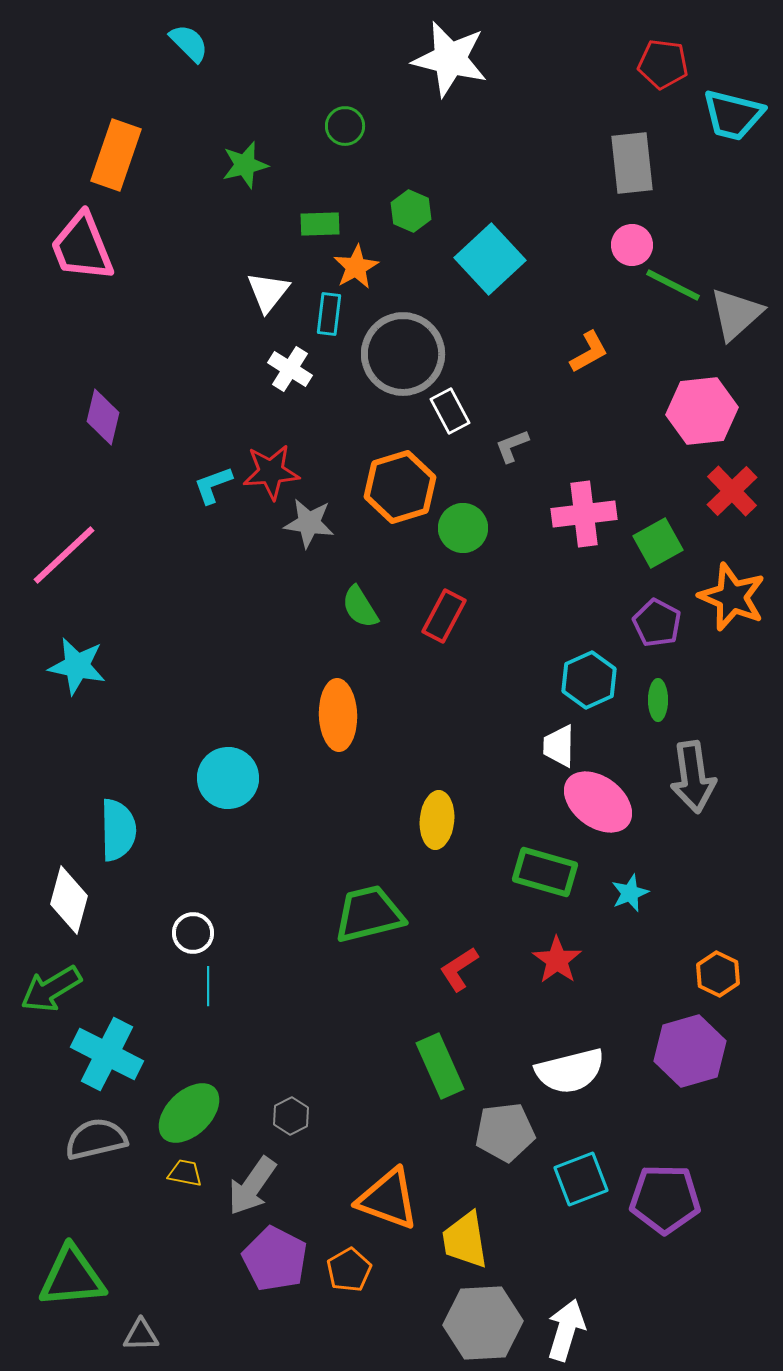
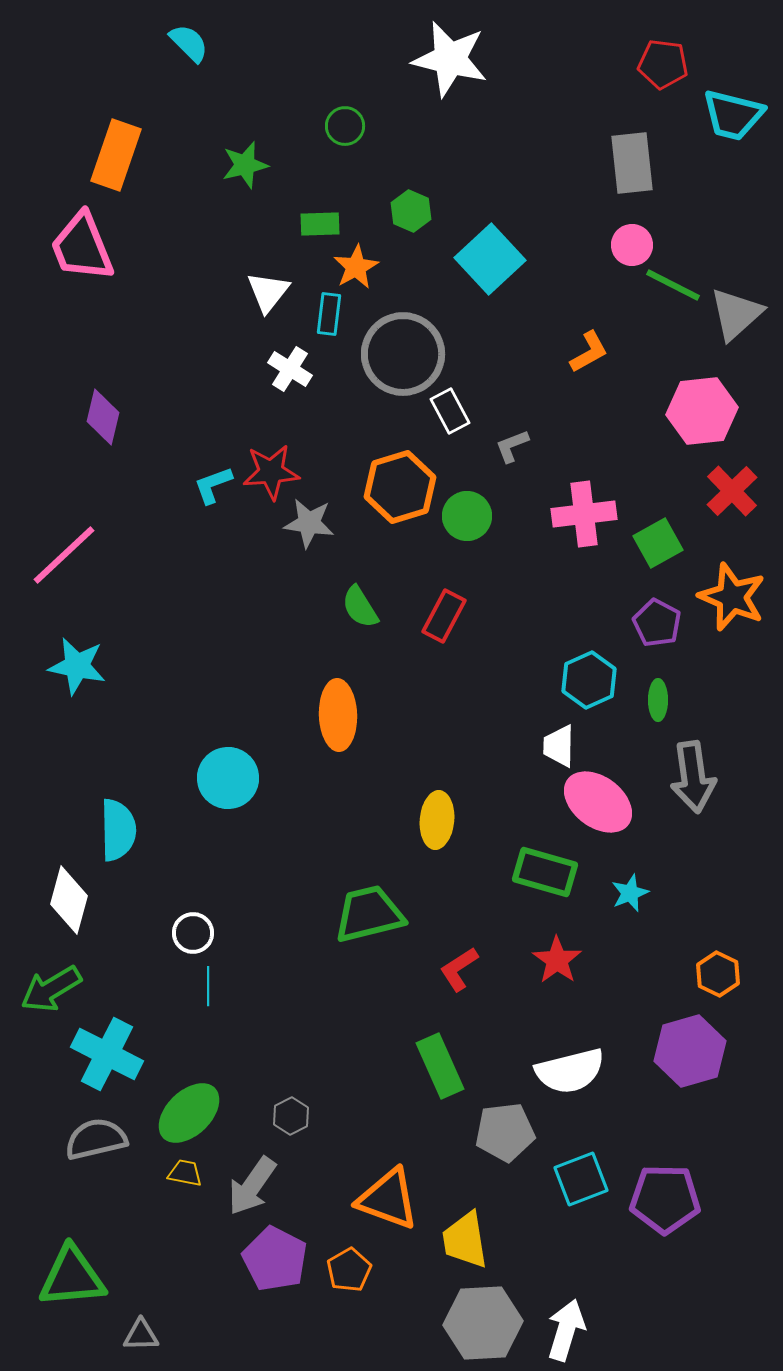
green circle at (463, 528): moved 4 px right, 12 px up
